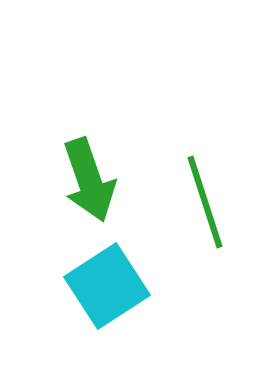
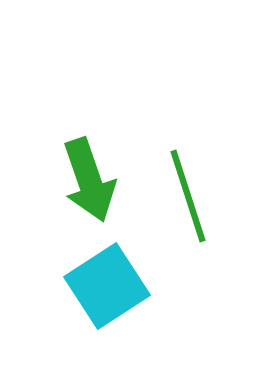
green line: moved 17 px left, 6 px up
